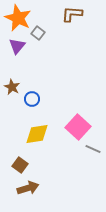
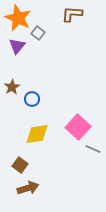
brown star: rotated 14 degrees clockwise
